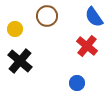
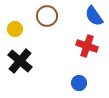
blue semicircle: moved 1 px up
red cross: rotated 20 degrees counterclockwise
blue circle: moved 2 px right
